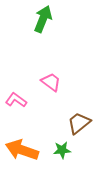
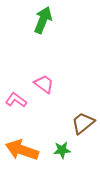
green arrow: moved 1 px down
pink trapezoid: moved 7 px left, 2 px down
brown trapezoid: moved 4 px right
